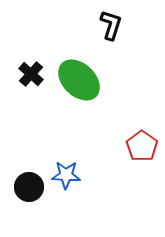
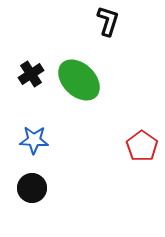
black L-shape: moved 3 px left, 4 px up
black cross: rotated 15 degrees clockwise
blue star: moved 32 px left, 35 px up
black circle: moved 3 px right, 1 px down
